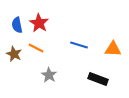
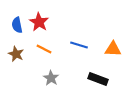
red star: moved 1 px up
orange line: moved 8 px right, 1 px down
brown star: moved 2 px right
gray star: moved 2 px right, 3 px down
